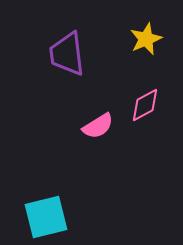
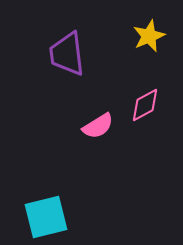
yellow star: moved 3 px right, 3 px up
